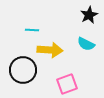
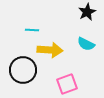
black star: moved 2 px left, 3 px up
